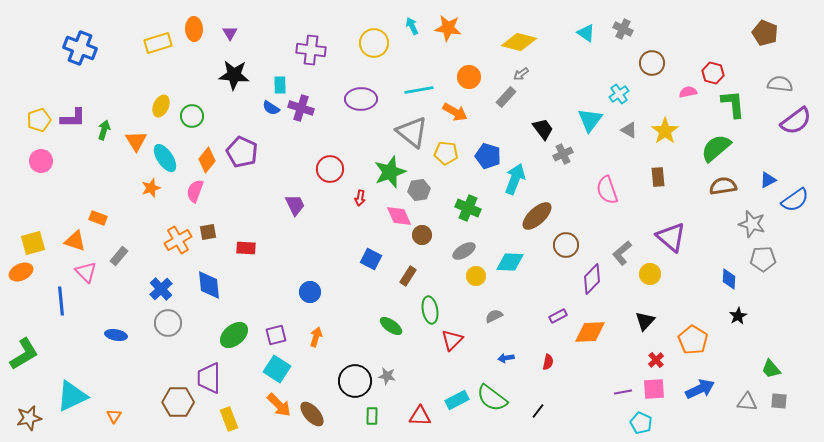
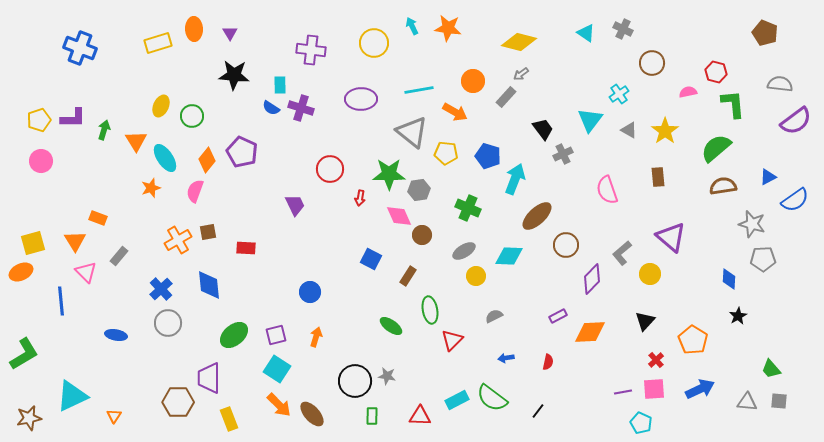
red hexagon at (713, 73): moved 3 px right, 1 px up
orange circle at (469, 77): moved 4 px right, 4 px down
green star at (390, 172): moved 1 px left, 2 px down; rotated 20 degrees clockwise
blue triangle at (768, 180): moved 3 px up
orange triangle at (75, 241): rotated 40 degrees clockwise
cyan diamond at (510, 262): moved 1 px left, 6 px up
